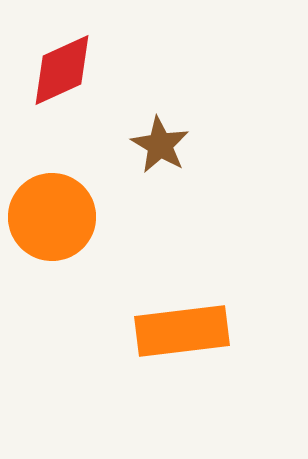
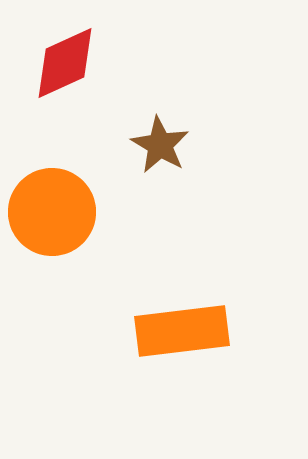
red diamond: moved 3 px right, 7 px up
orange circle: moved 5 px up
